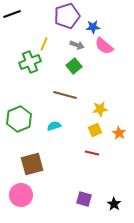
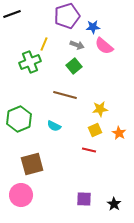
cyan semicircle: rotated 136 degrees counterclockwise
red line: moved 3 px left, 3 px up
purple square: rotated 14 degrees counterclockwise
